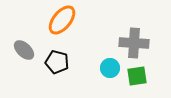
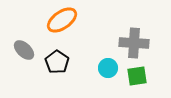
orange ellipse: rotated 16 degrees clockwise
black pentagon: rotated 20 degrees clockwise
cyan circle: moved 2 px left
